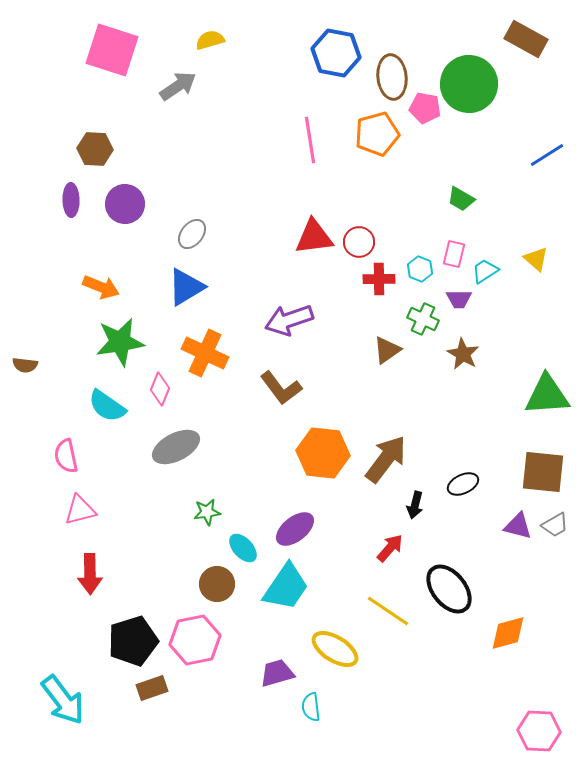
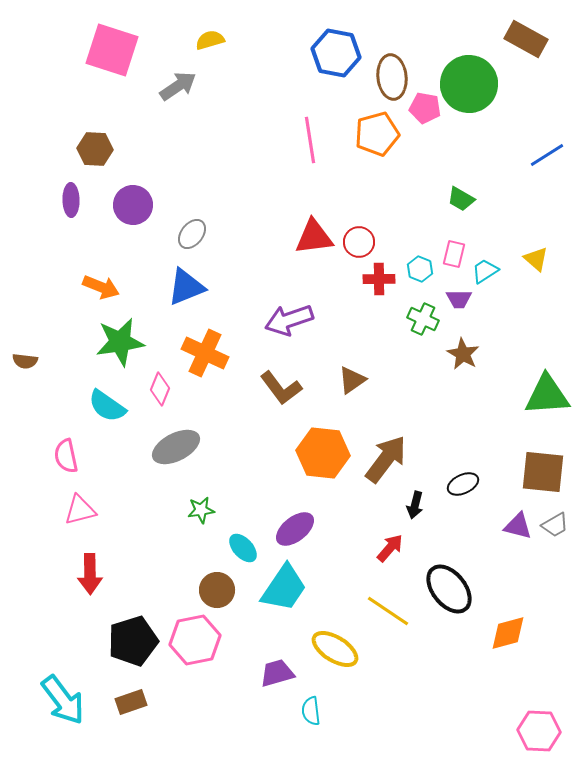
purple circle at (125, 204): moved 8 px right, 1 px down
blue triangle at (186, 287): rotated 9 degrees clockwise
brown triangle at (387, 350): moved 35 px left, 30 px down
brown semicircle at (25, 365): moved 4 px up
green star at (207, 512): moved 6 px left, 2 px up
brown circle at (217, 584): moved 6 px down
cyan trapezoid at (286, 587): moved 2 px left, 1 px down
brown rectangle at (152, 688): moved 21 px left, 14 px down
cyan semicircle at (311, 707): moved 4 px down
